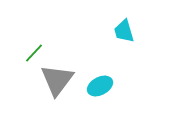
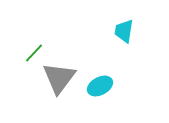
cyan trapezoid: rotated 25 degrees clockwise
gray triangle: moved 2 px right, 2 px up
